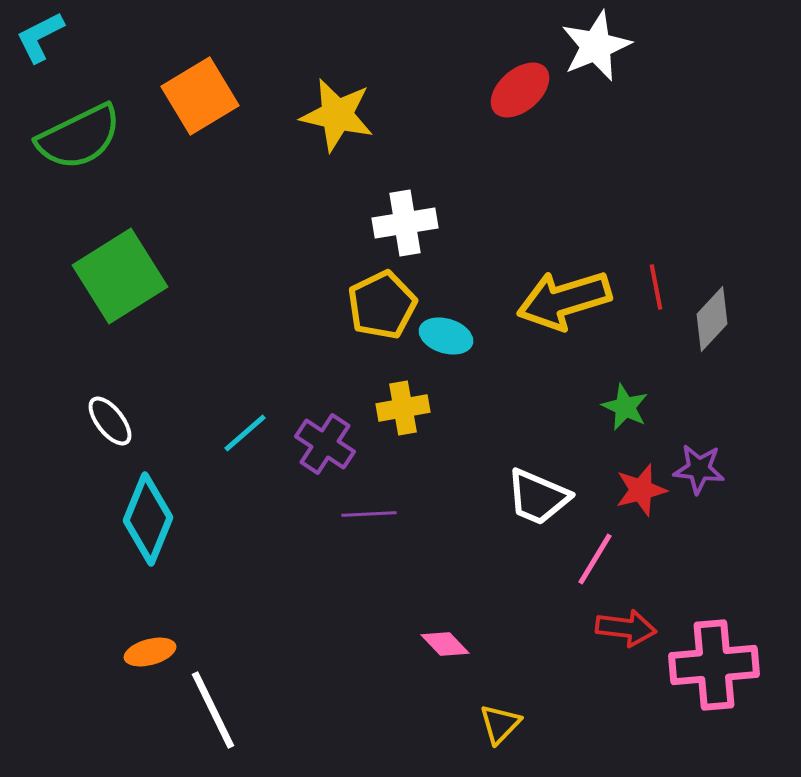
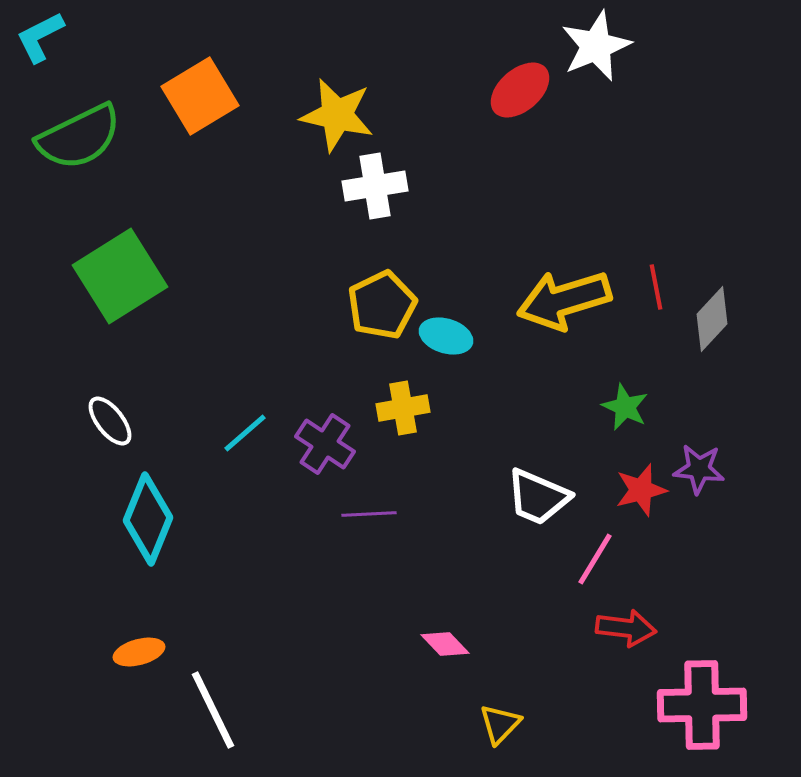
white cross: moved 30 px left, 37 px up
orange ellipse: moved 11 px left
pink cross: moved 12 px left, 40 px down; rotated 4 degrees clockwise
